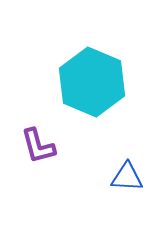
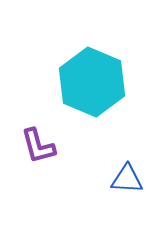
blue triangle: moved 2 px down
